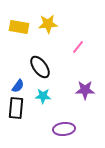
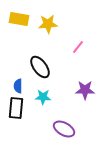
yellow rectangle: moved 8 px up
blue semicircle: rotated 144 degrees clockwise
cyan star: moved 1 px down
purple ellipse: rotated 35 degrees clockwise
